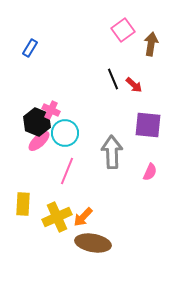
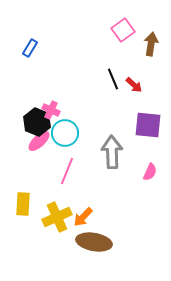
brown ellipse: moved 1 px right, 1 px up
